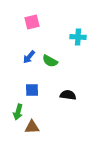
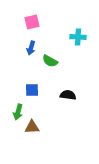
blue arrow: moved 2 px right, 9 px up; rotated 24 degrees counterclockwise
